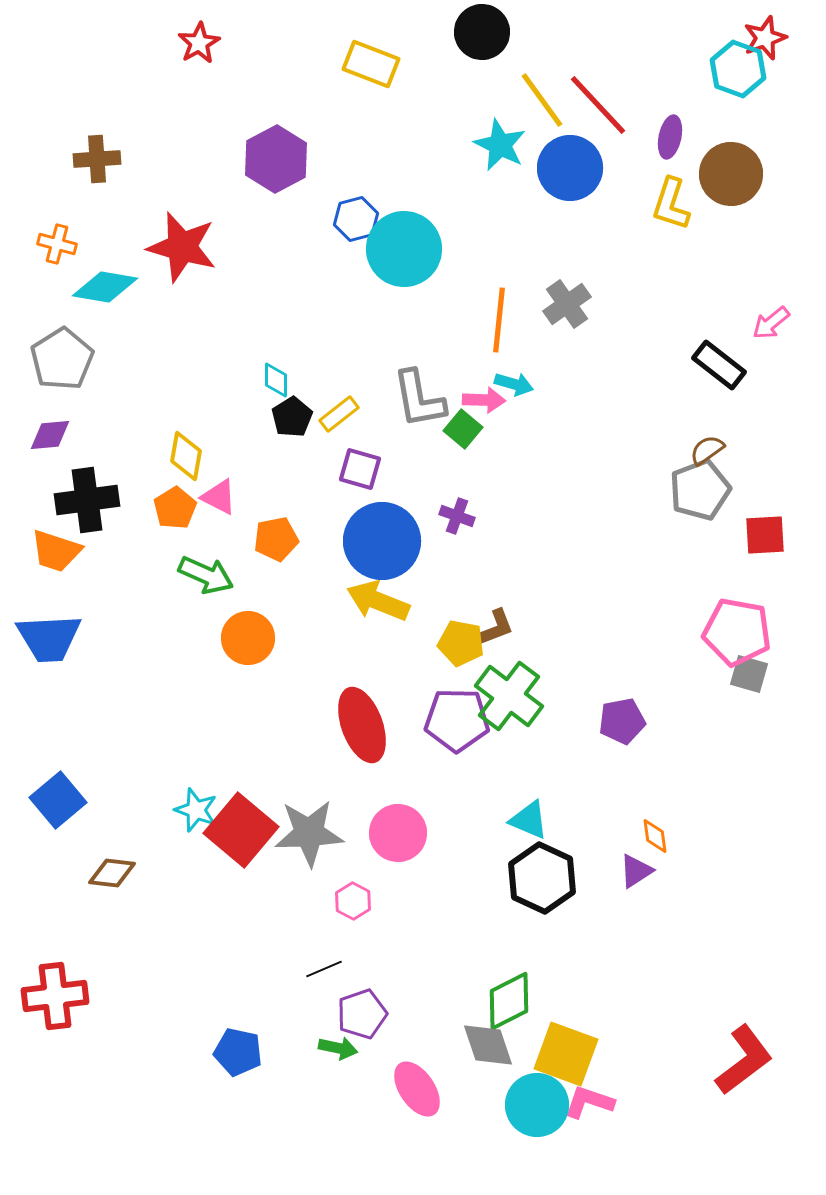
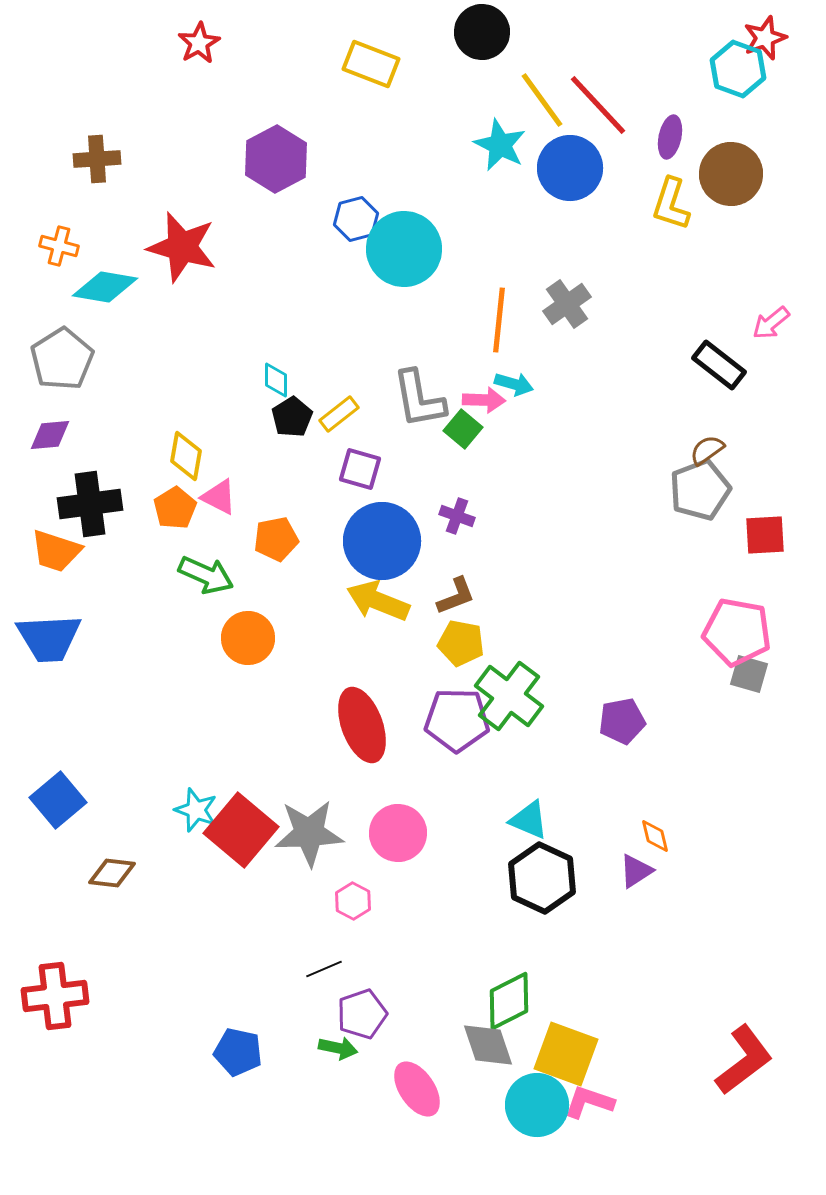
orange cross at (57, 244): moved 2 px right, 2 px down
black cross at (87, 500): moved 3 px right, 4 px down
brown L-shape at (495, 628): moved 39 px left, 32 px up
orange diamond at (655, 836): rotated 6 degrees counterclockwise
